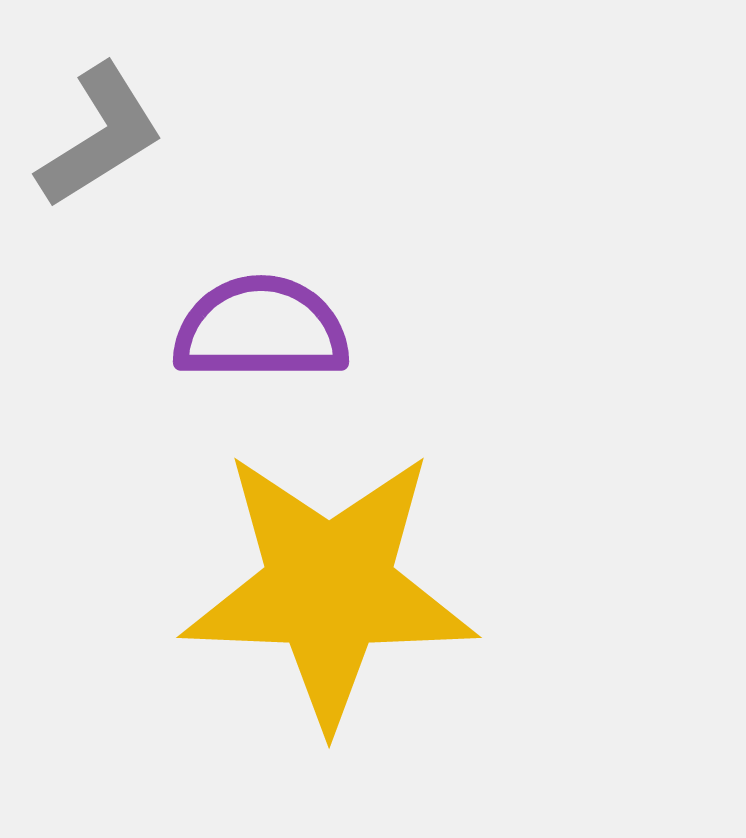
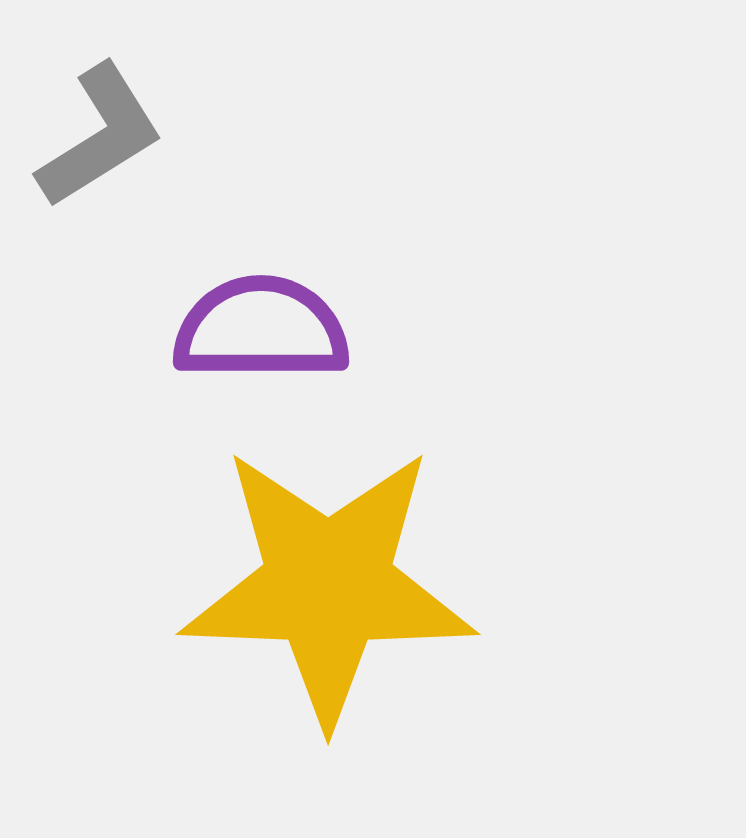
yellow star: moved 1 px left, 3 px up
